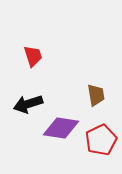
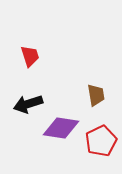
red trapezoid: moved 3 px left
red pentagon: moved 1 px down
